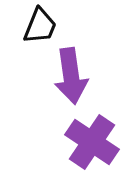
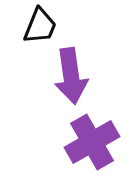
purple cross: rotated 26 degrees clockwise
